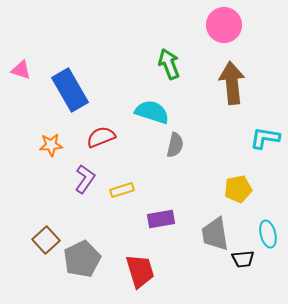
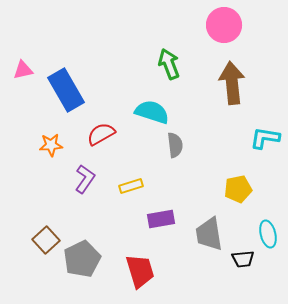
pink triangle: moved 2 px right; rotated 30 degrees counterclockwise
blue rectangle: moved 4 px left
red semicircle: moved 3 px up; rotated 8 degrees counterclockwise
gray semicircle: rotated 20 degrees counterclockwise
yellow rectangle: moved 9 px right, 4 px up
gray trapezoid: moved 6 px left
